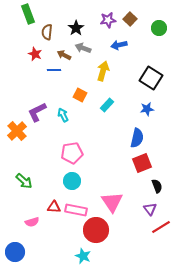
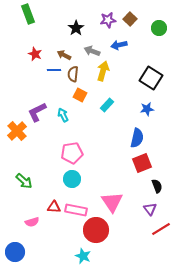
brown semicircle: moved 26 px right, 42 px down
gray arrow: moved 9 px right, 3 px down
cyan circle: moved 2 px up
red line: moved 2 px down
